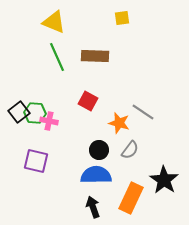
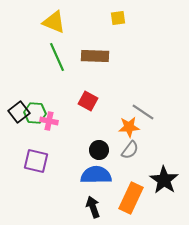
yellow square: moved 4 px left
orange star: moved 10 px right, 4 px down; rotated 20 degrees counterclockwise
